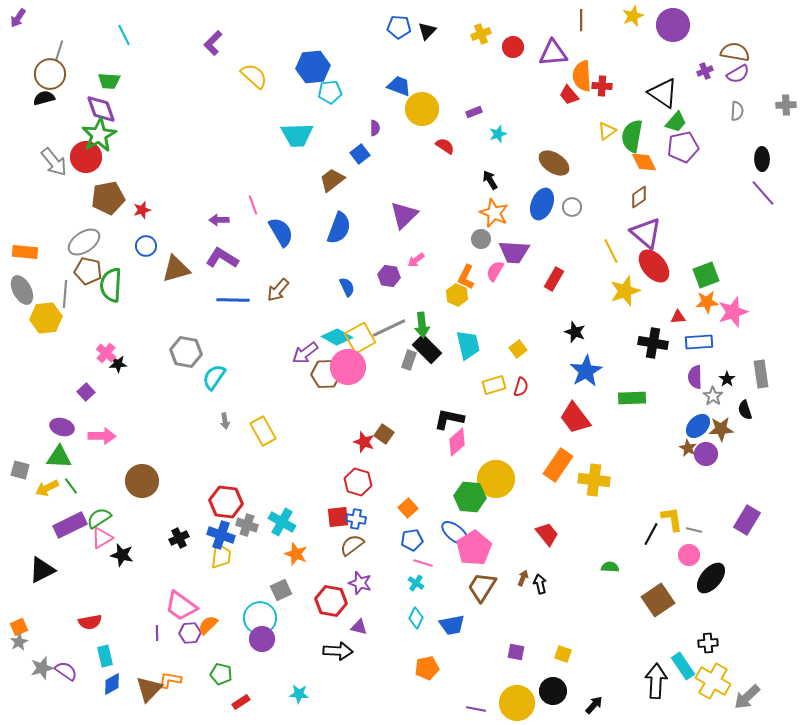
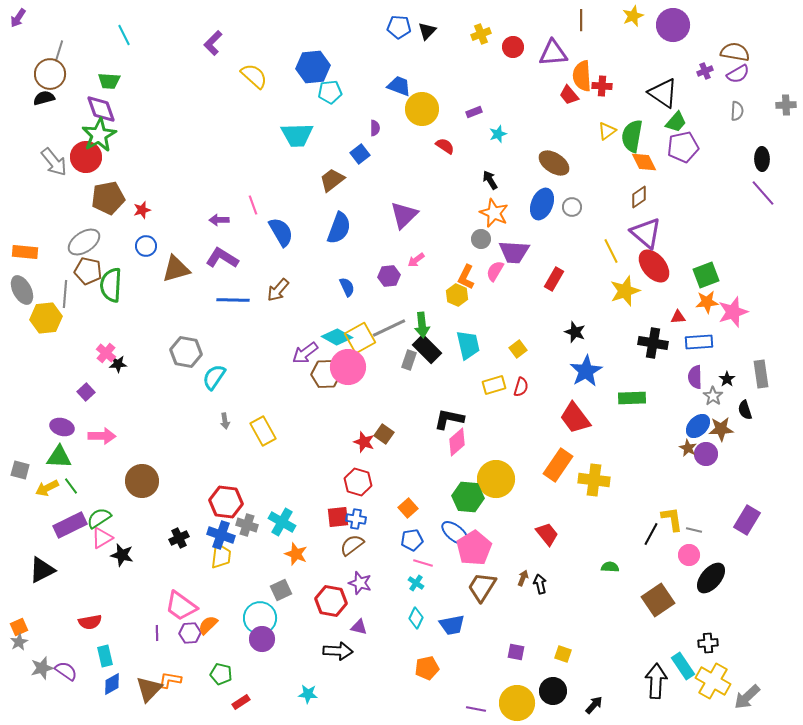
purple hexagon at (389, 276): rotated 15 degrees counterclockwise
green hexagon at (470, 497): moved 2 px left
cyan star at (299, 694): moved 9 px right
